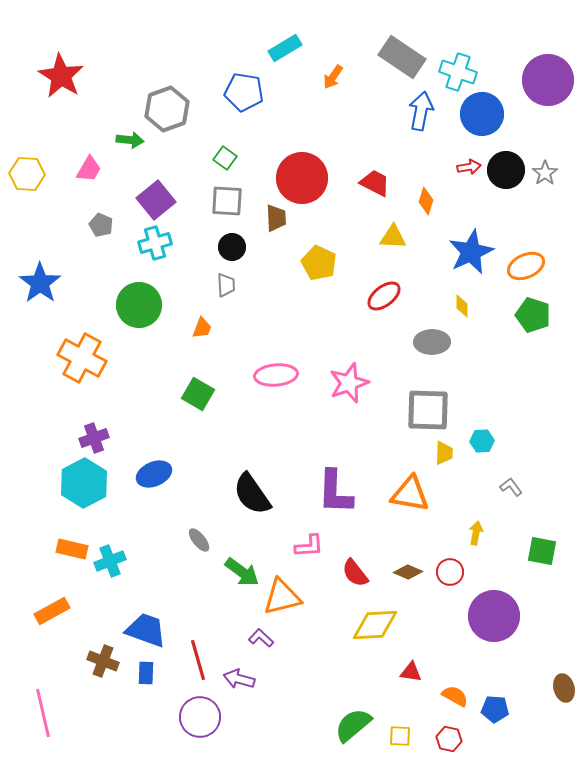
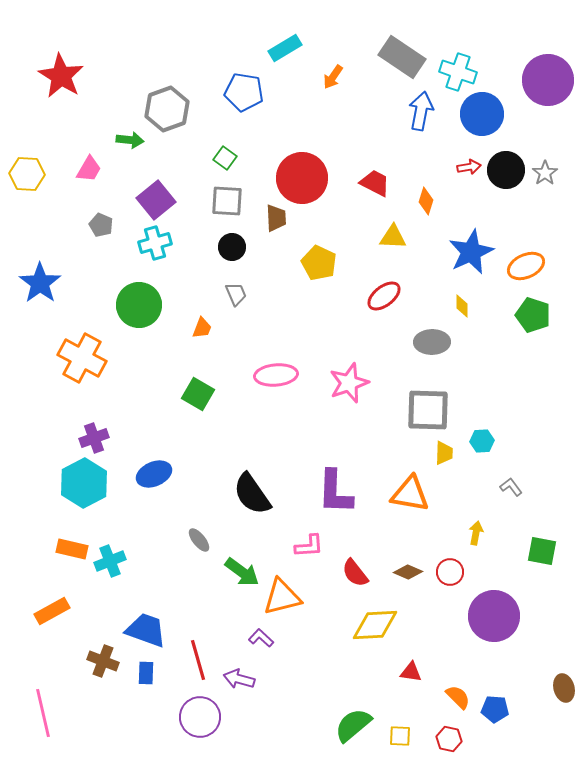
gray trapezoid at (226, 285): moved 10 px right, 9 px down; rotated 20 degrees counterclockwise
orange semicircle at (455, 696): moved 3 px right, 1 px down; rotated 16 degrees clockwise
